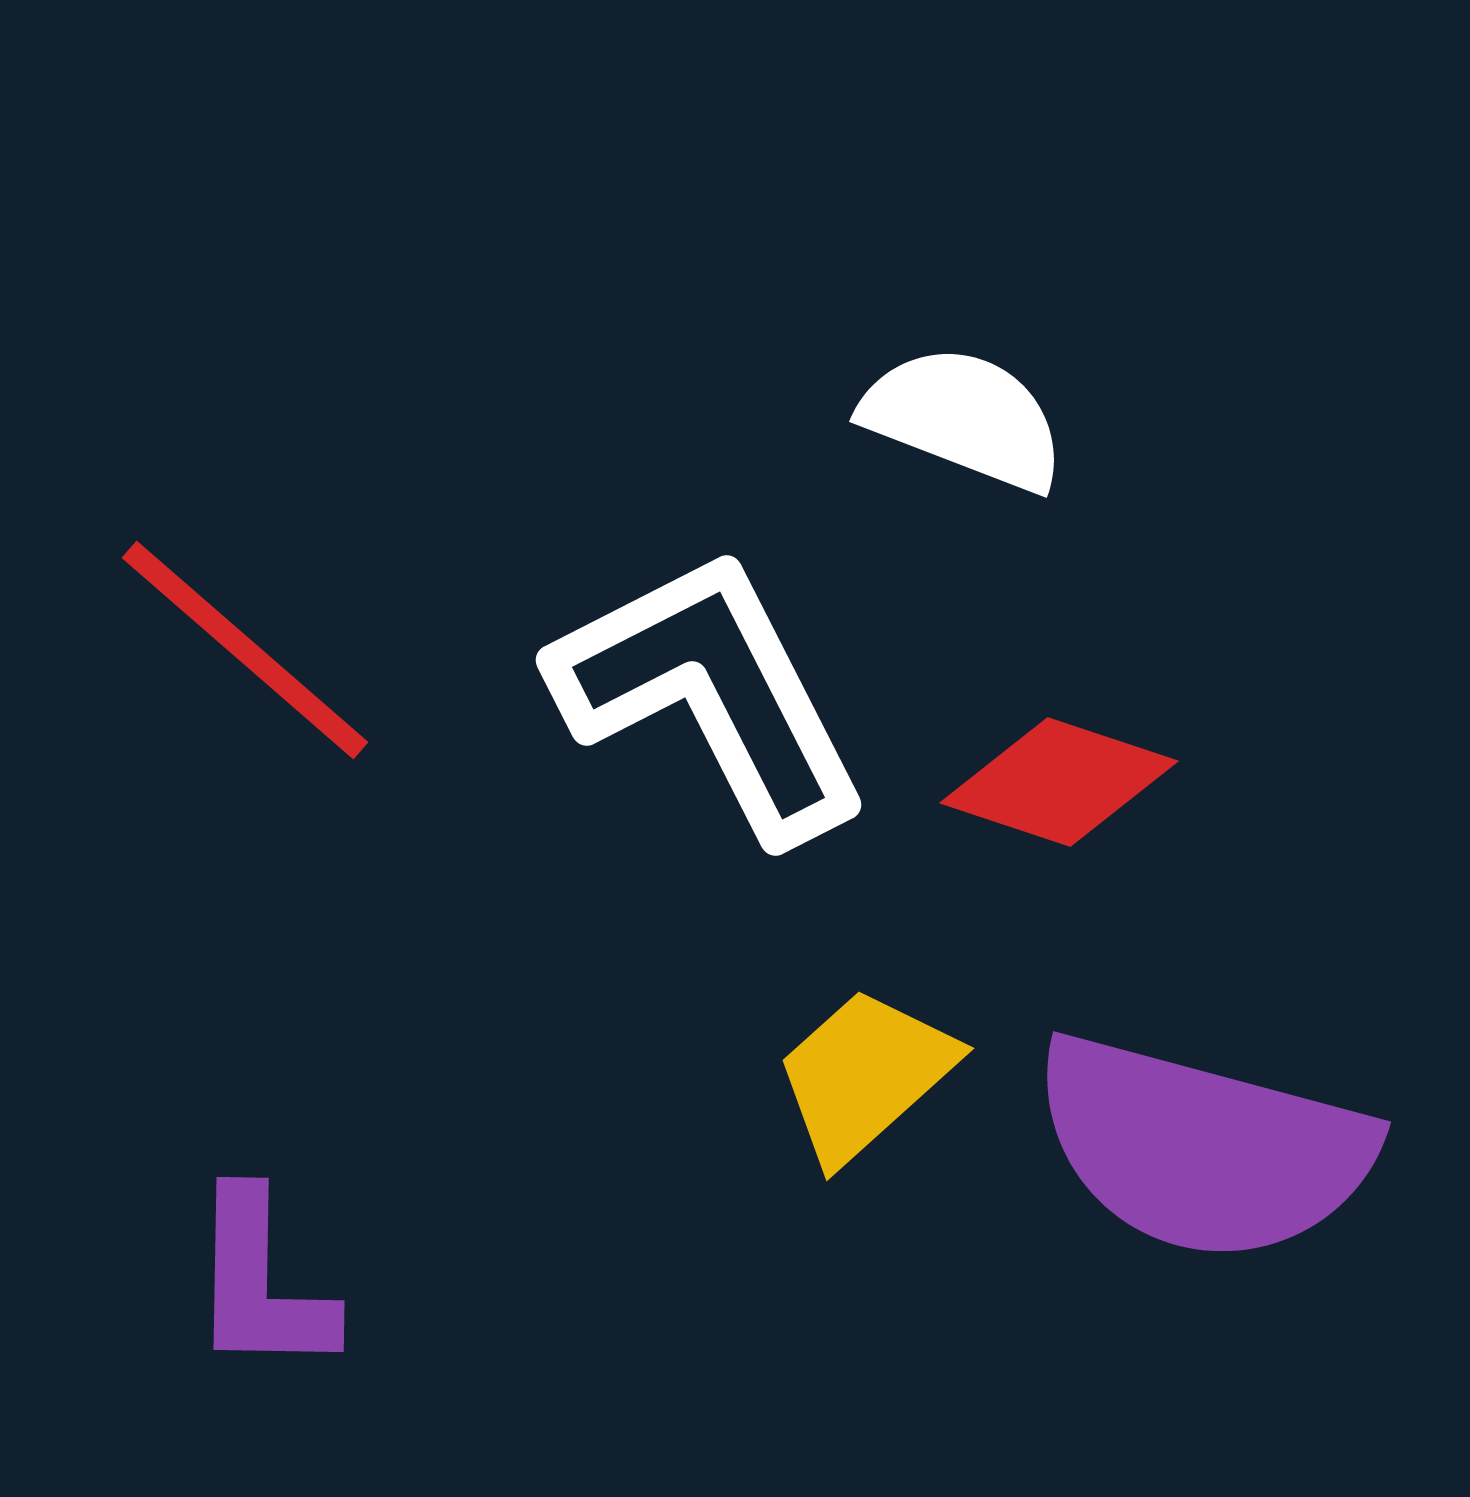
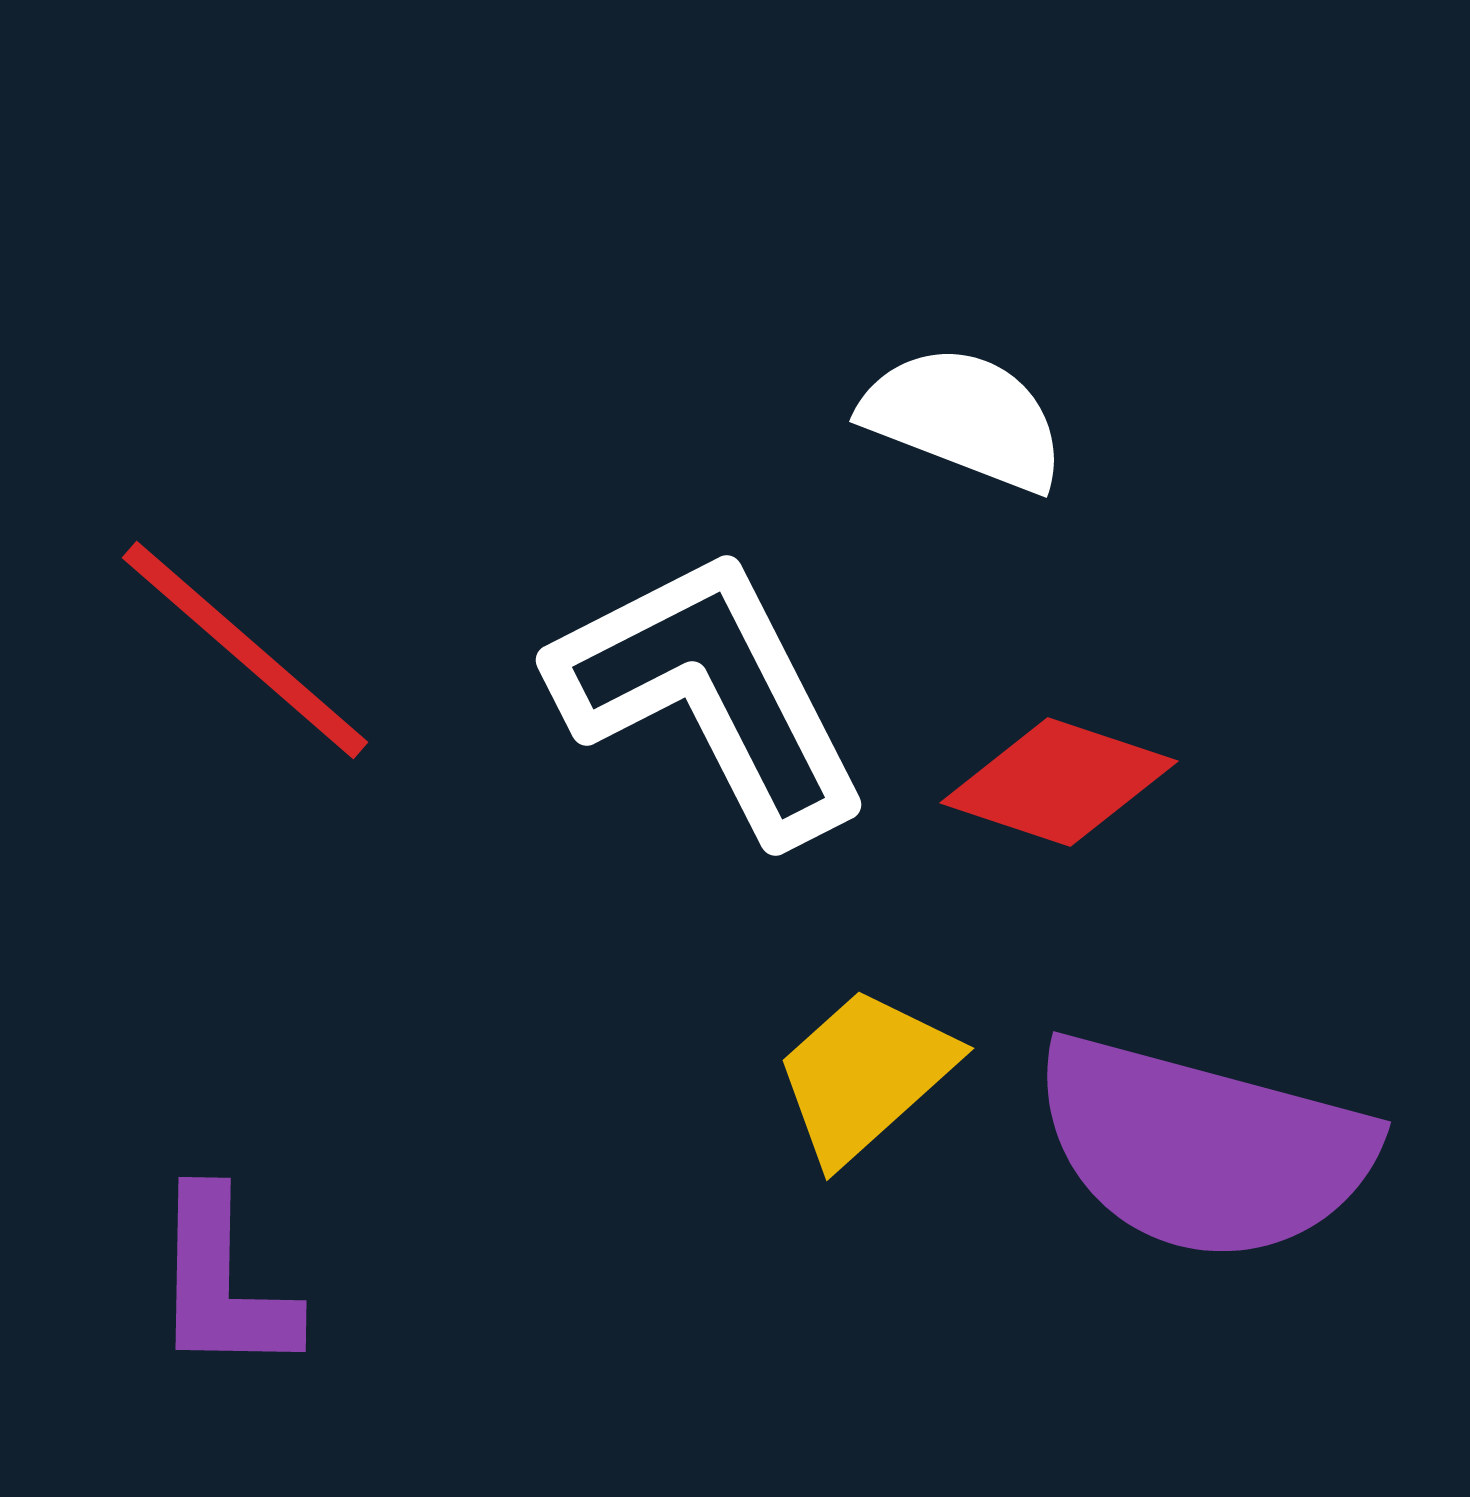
purple L-shape: moved 38 px left
